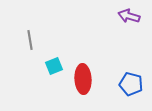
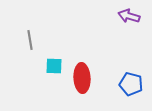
cyan square: rotated 24 degrees clockwise
red ellipse: moved 1 px left, 1 px up
